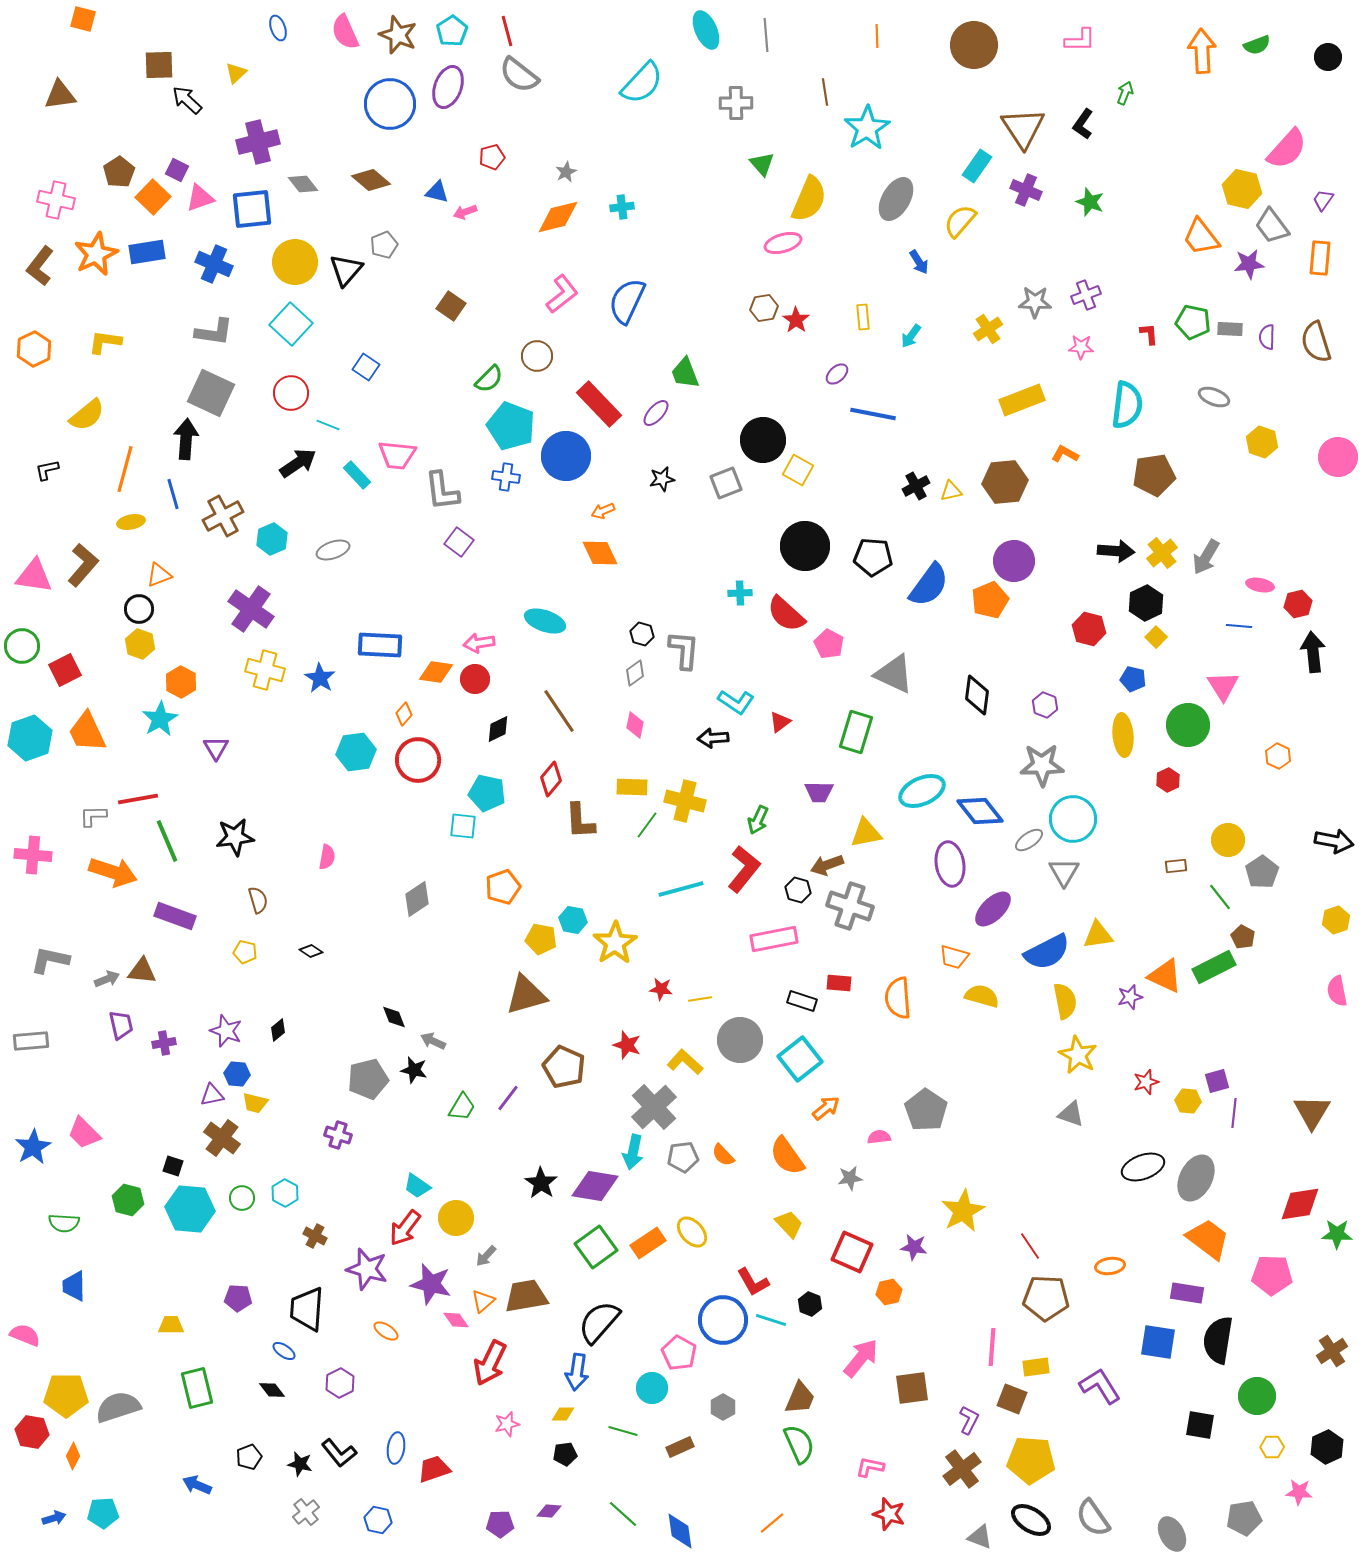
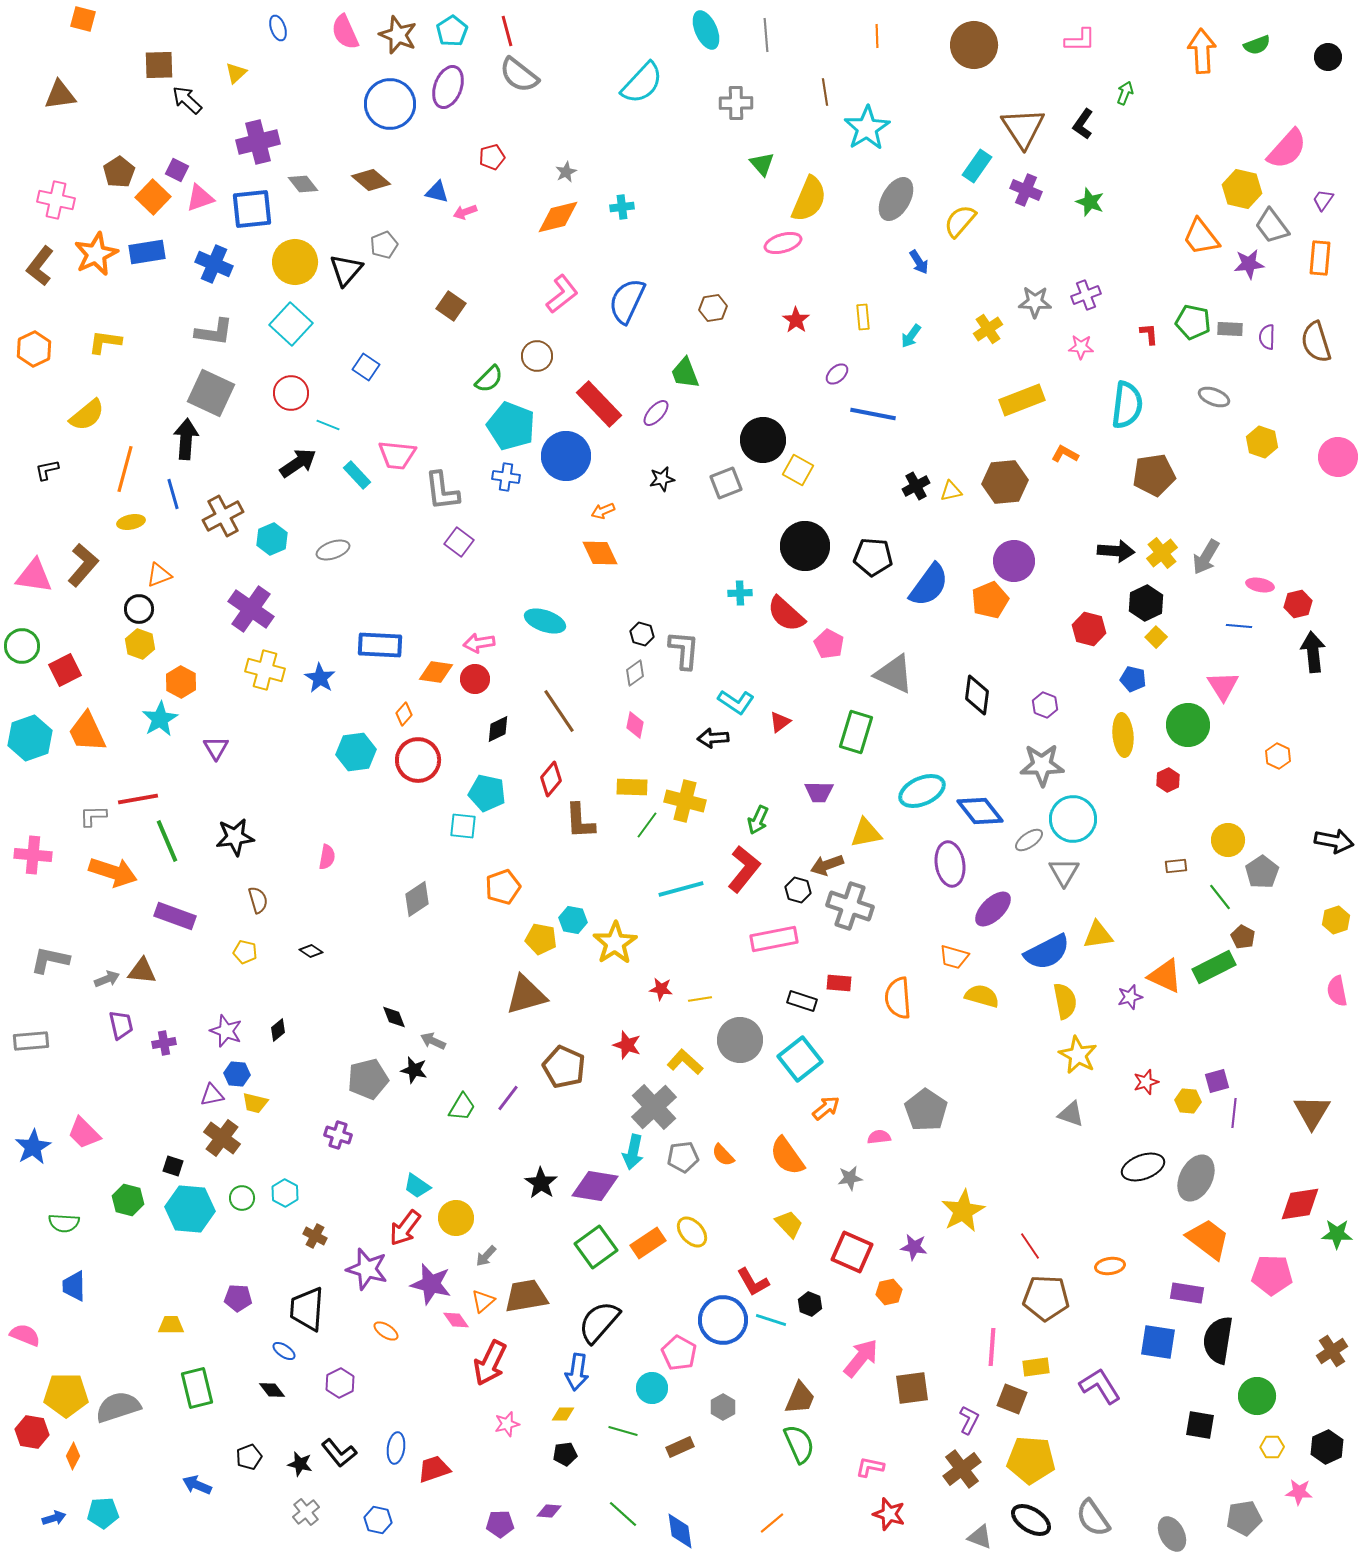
brown hexagon at (764, 308): moved 51 px left
